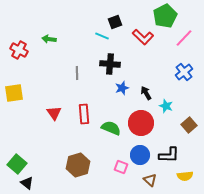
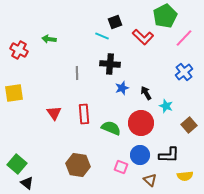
brown hexagon: rotated 25 degrees clockwise
